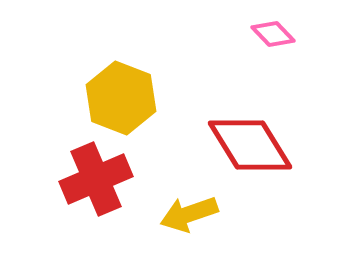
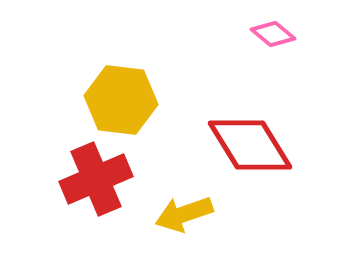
pink diamond: rotated 6 degrees counterclockwise
yellow hexagon: moved 2 px down; rotated 14 degrees counterclockwise
yellow arrow: moved 5 px left
